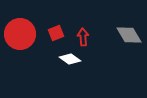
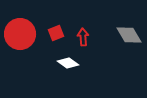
white diamond: moved 2 px left, 4 px down
